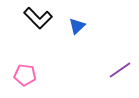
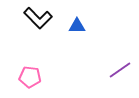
blue triangle: rotated 42 degrees clockwise
pink pentagon: moved 5 px right, 2 px down
